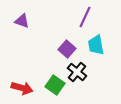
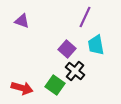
black cross: moved 2 px left, 1 px up
